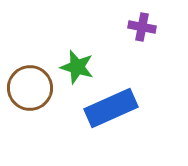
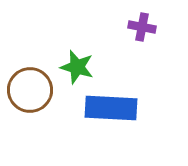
brown circle: moved 2 px down
blue rectangle: rotated 27 degrees clockwise
